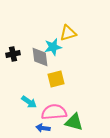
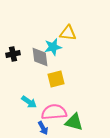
yellow triangle: rotated 24 degrees clockwise
blue arrow: rotated 128 degrees counterclockwise
